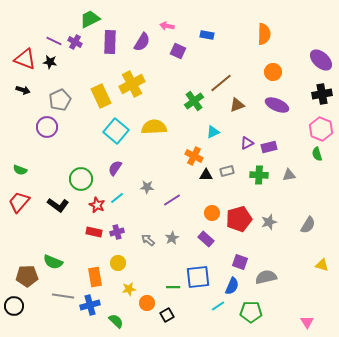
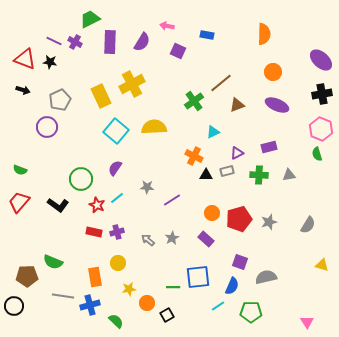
purple triangle at (247, 143): moved 10 px left, 10 px down
